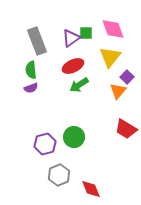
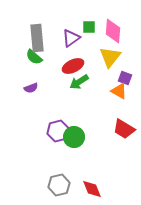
pink diamond: moved 2 px down; rotated 25 degrees clockwise
green square: moved 3 px right, 6 px up
gray rectangle: moved 3 px up; rotated 16 degrees clockwise
green semicircle: moved 3 px right, 13 px up; rotated 42 degrees counterclockwise
purple square: moved 2 px left, 1 px down; rotated 24 degrees counterclockwise
green arrow: moved 3 px up
orange triangle: moved 1 px right; rotated 42 degrees counterclockwise
red trapezoid: moved 2 px left
purple hexagon: moved 13 px right, 13 px up
gray hexagon: moved 10 px down; rotated 10 degrees clockwise
red diamond: moved 1 px right
